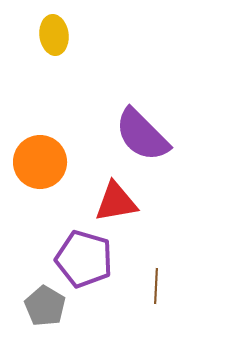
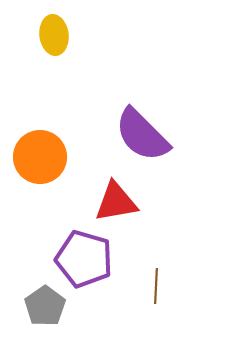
orange circle: moved 5 px up
gray pentagon: rotated 6 degrees clockwise
